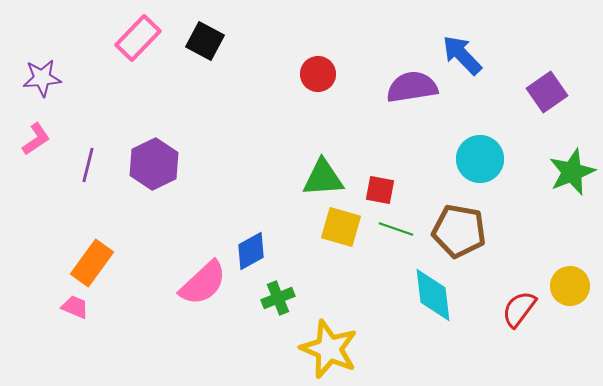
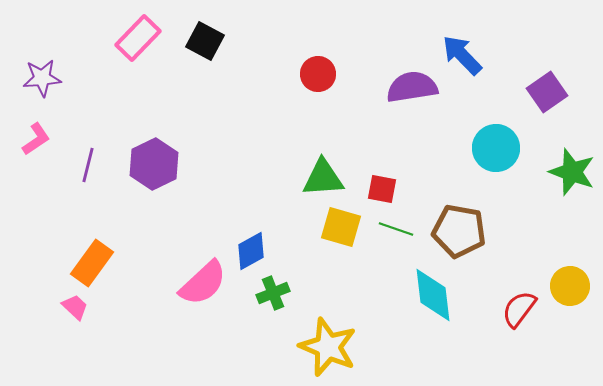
cyan circle: moved 16 px right, 11 px up
green star: rotated 30 degrees counterclockwise
red square: moved 2 px right, 1 px up
green cross: moved 5 px left, 5 px up
pink trapezoid: rotated 20 degrees clockwise
yellow star: moved 1 px left, 2 px up
